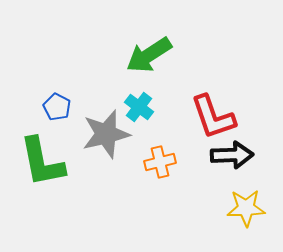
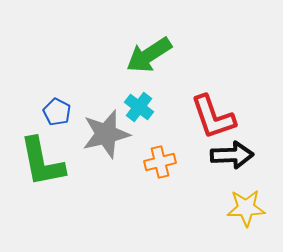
blue pentagon: moved 5 px down
